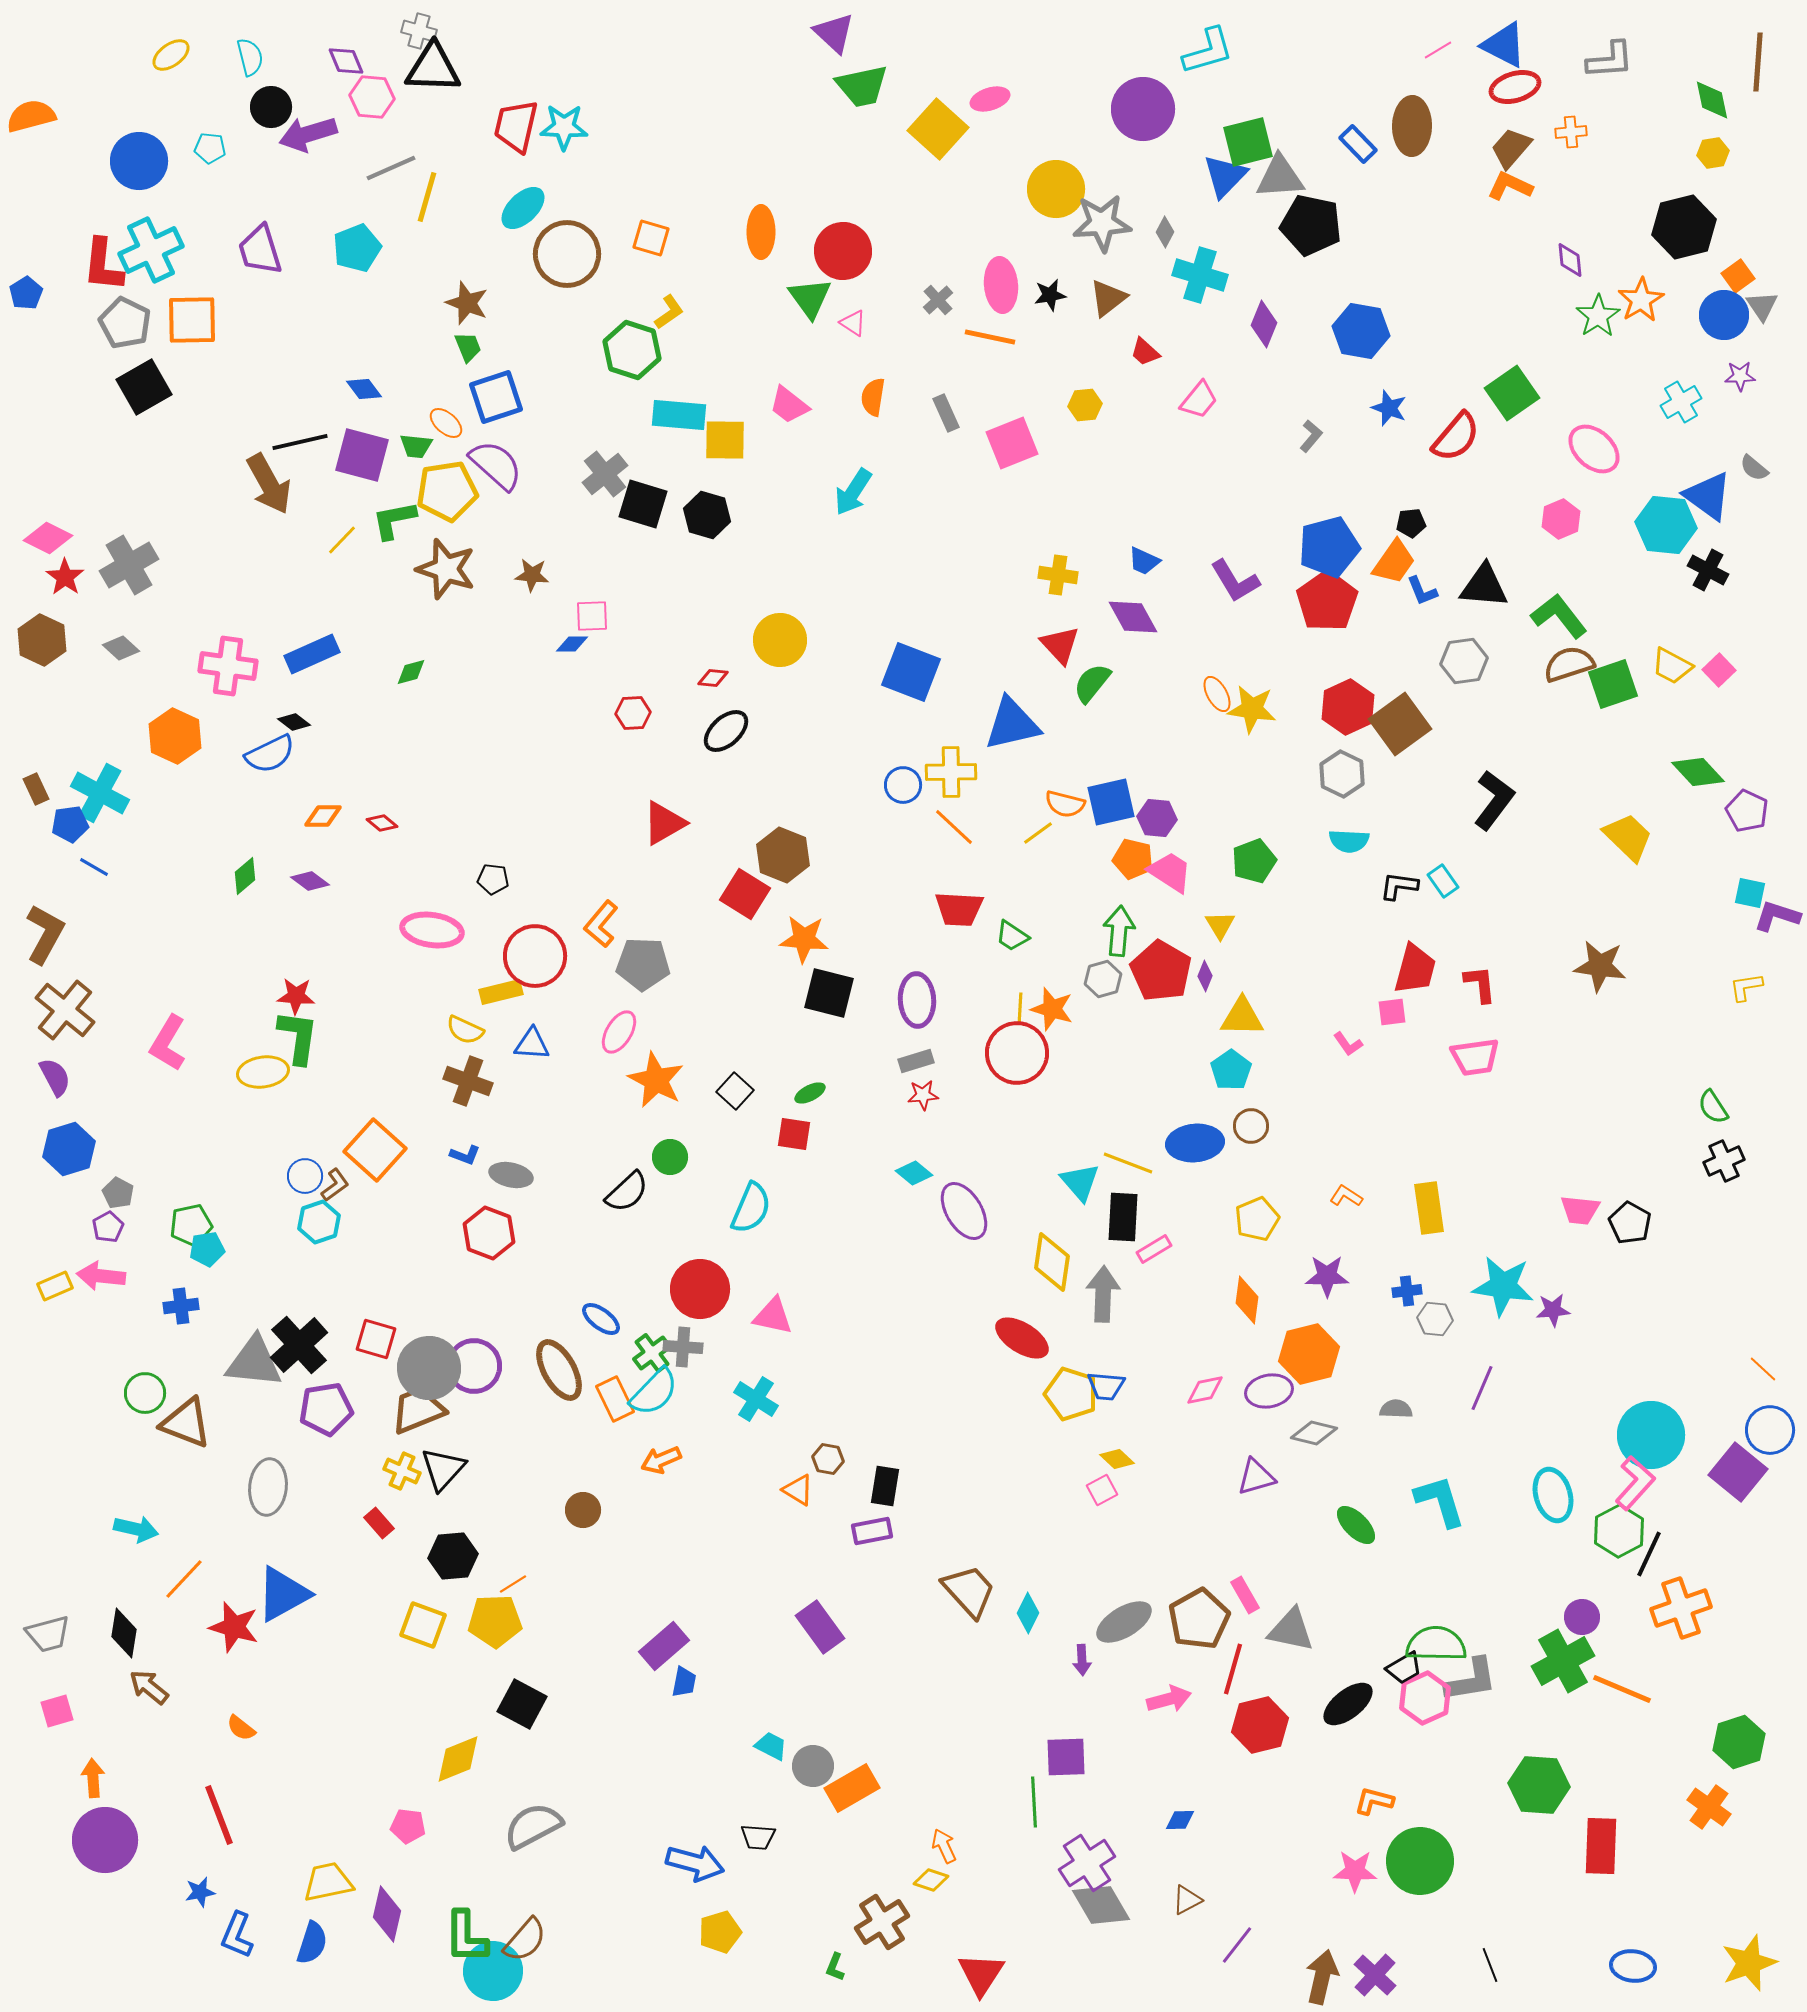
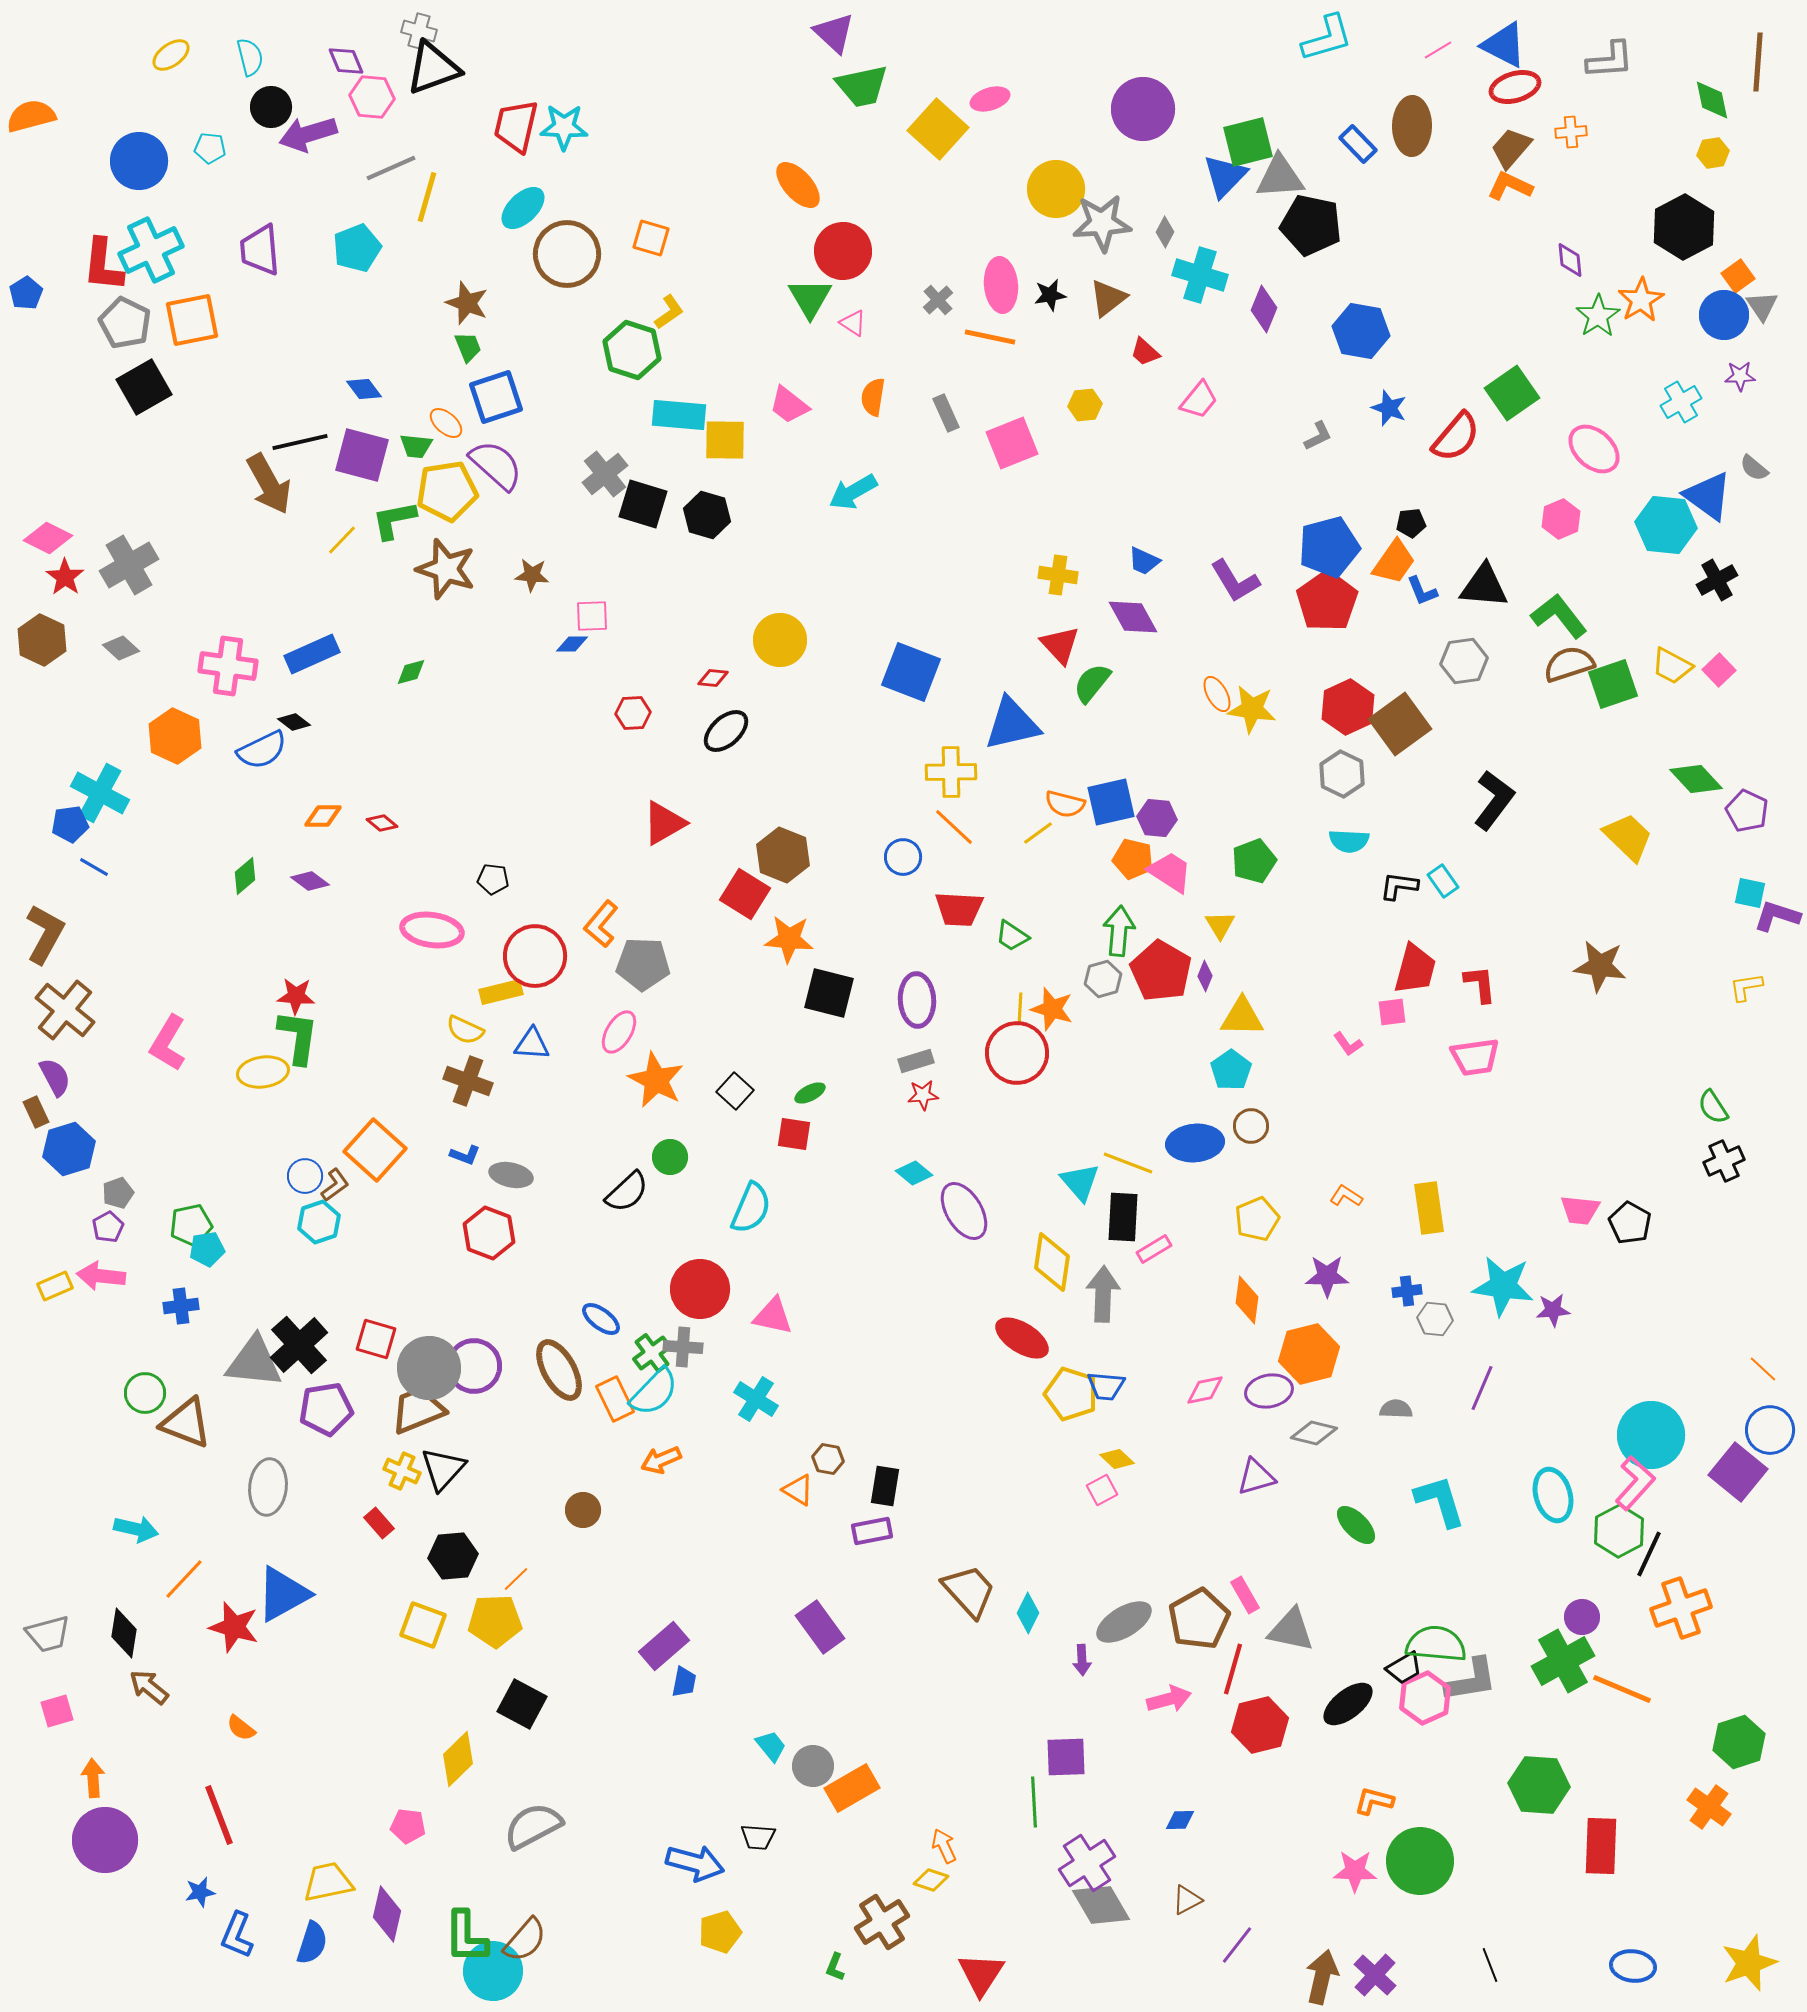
cyan L-shape at (1208, 51): moved 119 px right, 13 px up
black triangle at (433, 68): rotated 22 degrees counterclockwise
black hexagon at (1684, 227): rotated 14 degrees counterclockwise
orange ellipse at (761, 232): moved 37 px right, 47 px up; rotated 42 degrees counterclockwise
purple trapezoid at (260, 250): rotated 12 degrees clockwise
green triangle at (810, 298): rotated 6 degrees clockwise
orange square at (192, 320): rotated 10 degrees counterclockwise
purple diamond at (1264, 324): moved 15 px up
gray L-shape at (1311, 436): moved 7 px right; rotated 24 degrees clockwise
cyan arrow at (853, 492): rotated 27 degrees clockwise
black cross at (1708, 570): moved 9 px right, 10 px down; rotated 33 degrees clockwise
blue semicircle at (270, 754): moved 8 px left, 4 px up
green diamond at (1698, 772): moved 2 px left, 7 px down
blue circle at (903, 785): moved 72 px down
brown rectangle at (36, 789): moved 323 px down
orange star at (804, 939): moved 15 px left
gray pentagon at (118, 1193): rotated 24 degrees clockwise
orange line at (513, 1584): moved 3 px right, 5 px up; rotated 12 degrees counterclockwise
green semicircle at (1436, 1644): rotated 4 degrees clockwise
cyan trapezoid at (771, 1746): rotated 24 degrees clockwise
yellow diamond at (458, 1759): rotated 22 degrees counterclockwise
